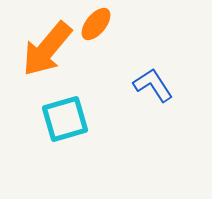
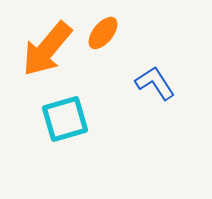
orange ellipse: moved 7 px right, 9 px down
blue L-shape: moved 2 px right, 2 px up
